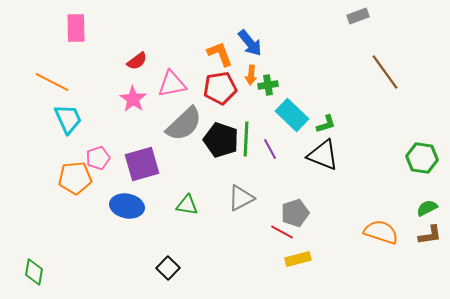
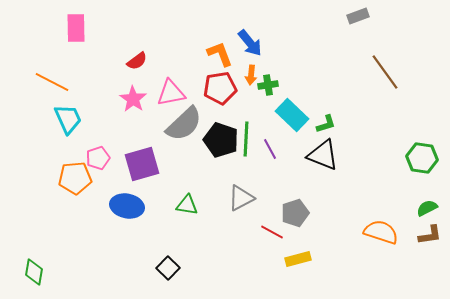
pink triangle: moved 1 px left, 9 px down
red line: moved 10 px left
